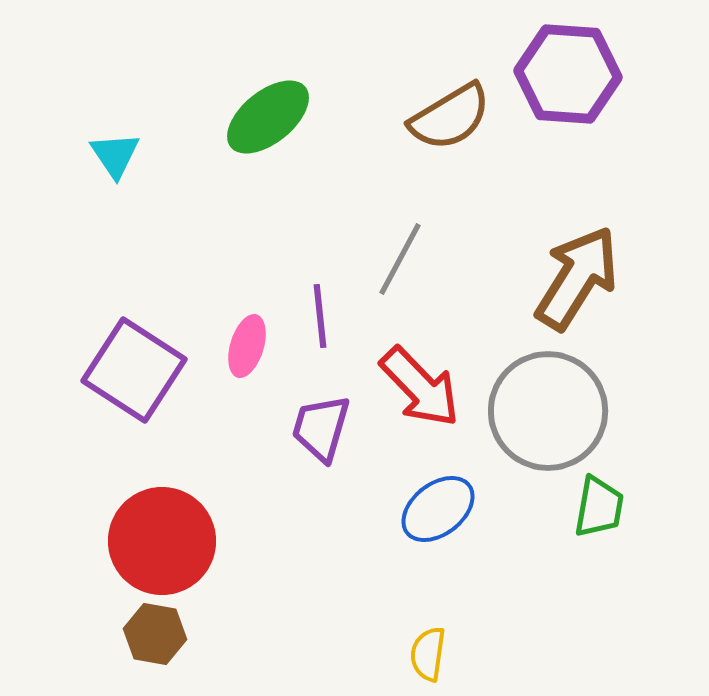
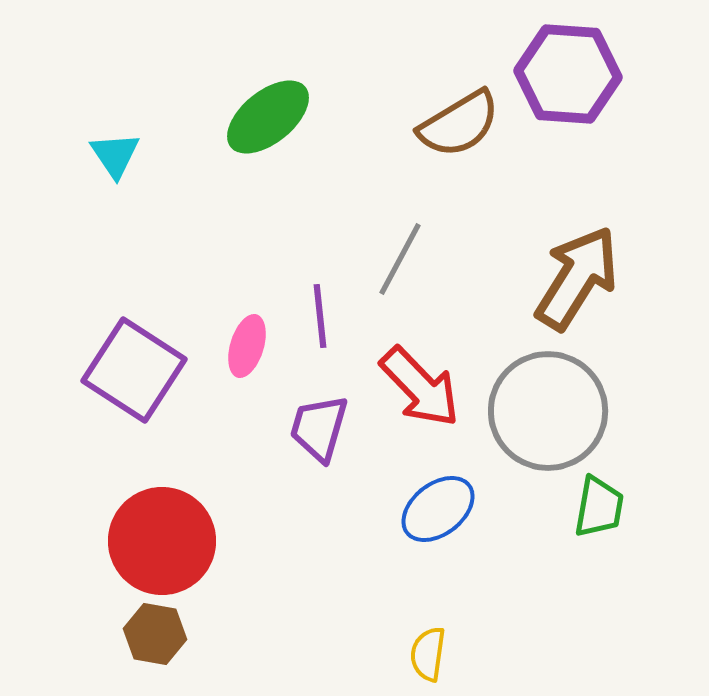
brown semicircle: moved 9 px right, 7 px down
purple trapezoid: moved 2 px left
